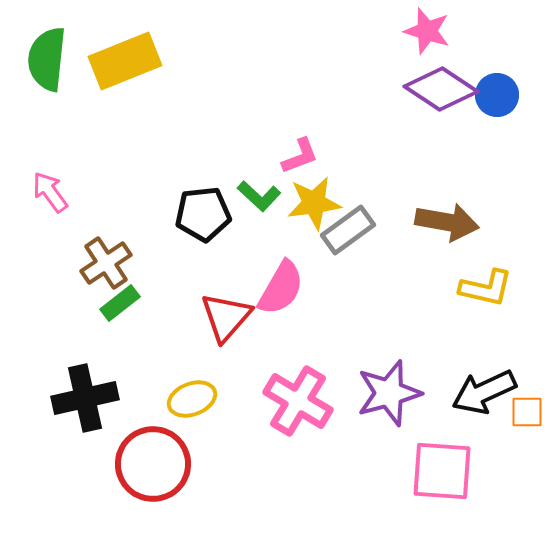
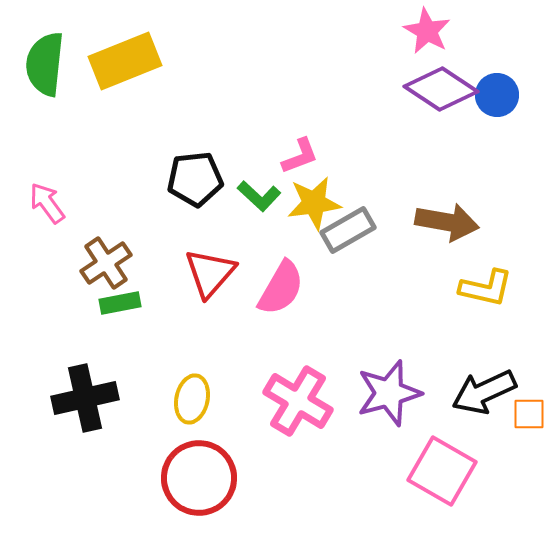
pink star: rotated 12 degrees clockwise
green semicircle: moved 2 px left, 5 px down
pink arrow: moved 3 px left, 11 px down
black pentagon: moved 8 px left, 35 px up
gray rectangle: rotated 6 degrees clockwise
green rectangle: rotated 27 degrees clockwise
red triangle: moved 16 px left, 44 px up
yellow ellipse: rotated 57 degrees counterclockwise
orange square: moved 2 px right, 2 px down
red circle: moved 46 px right, 14 px down
pink square: rotated 26 degrees clockwise
